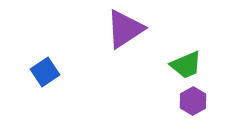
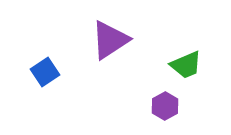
purple triangle: moved 15 px left, 11 px down
purple hexagon: moved 28 px left, 5 px down
